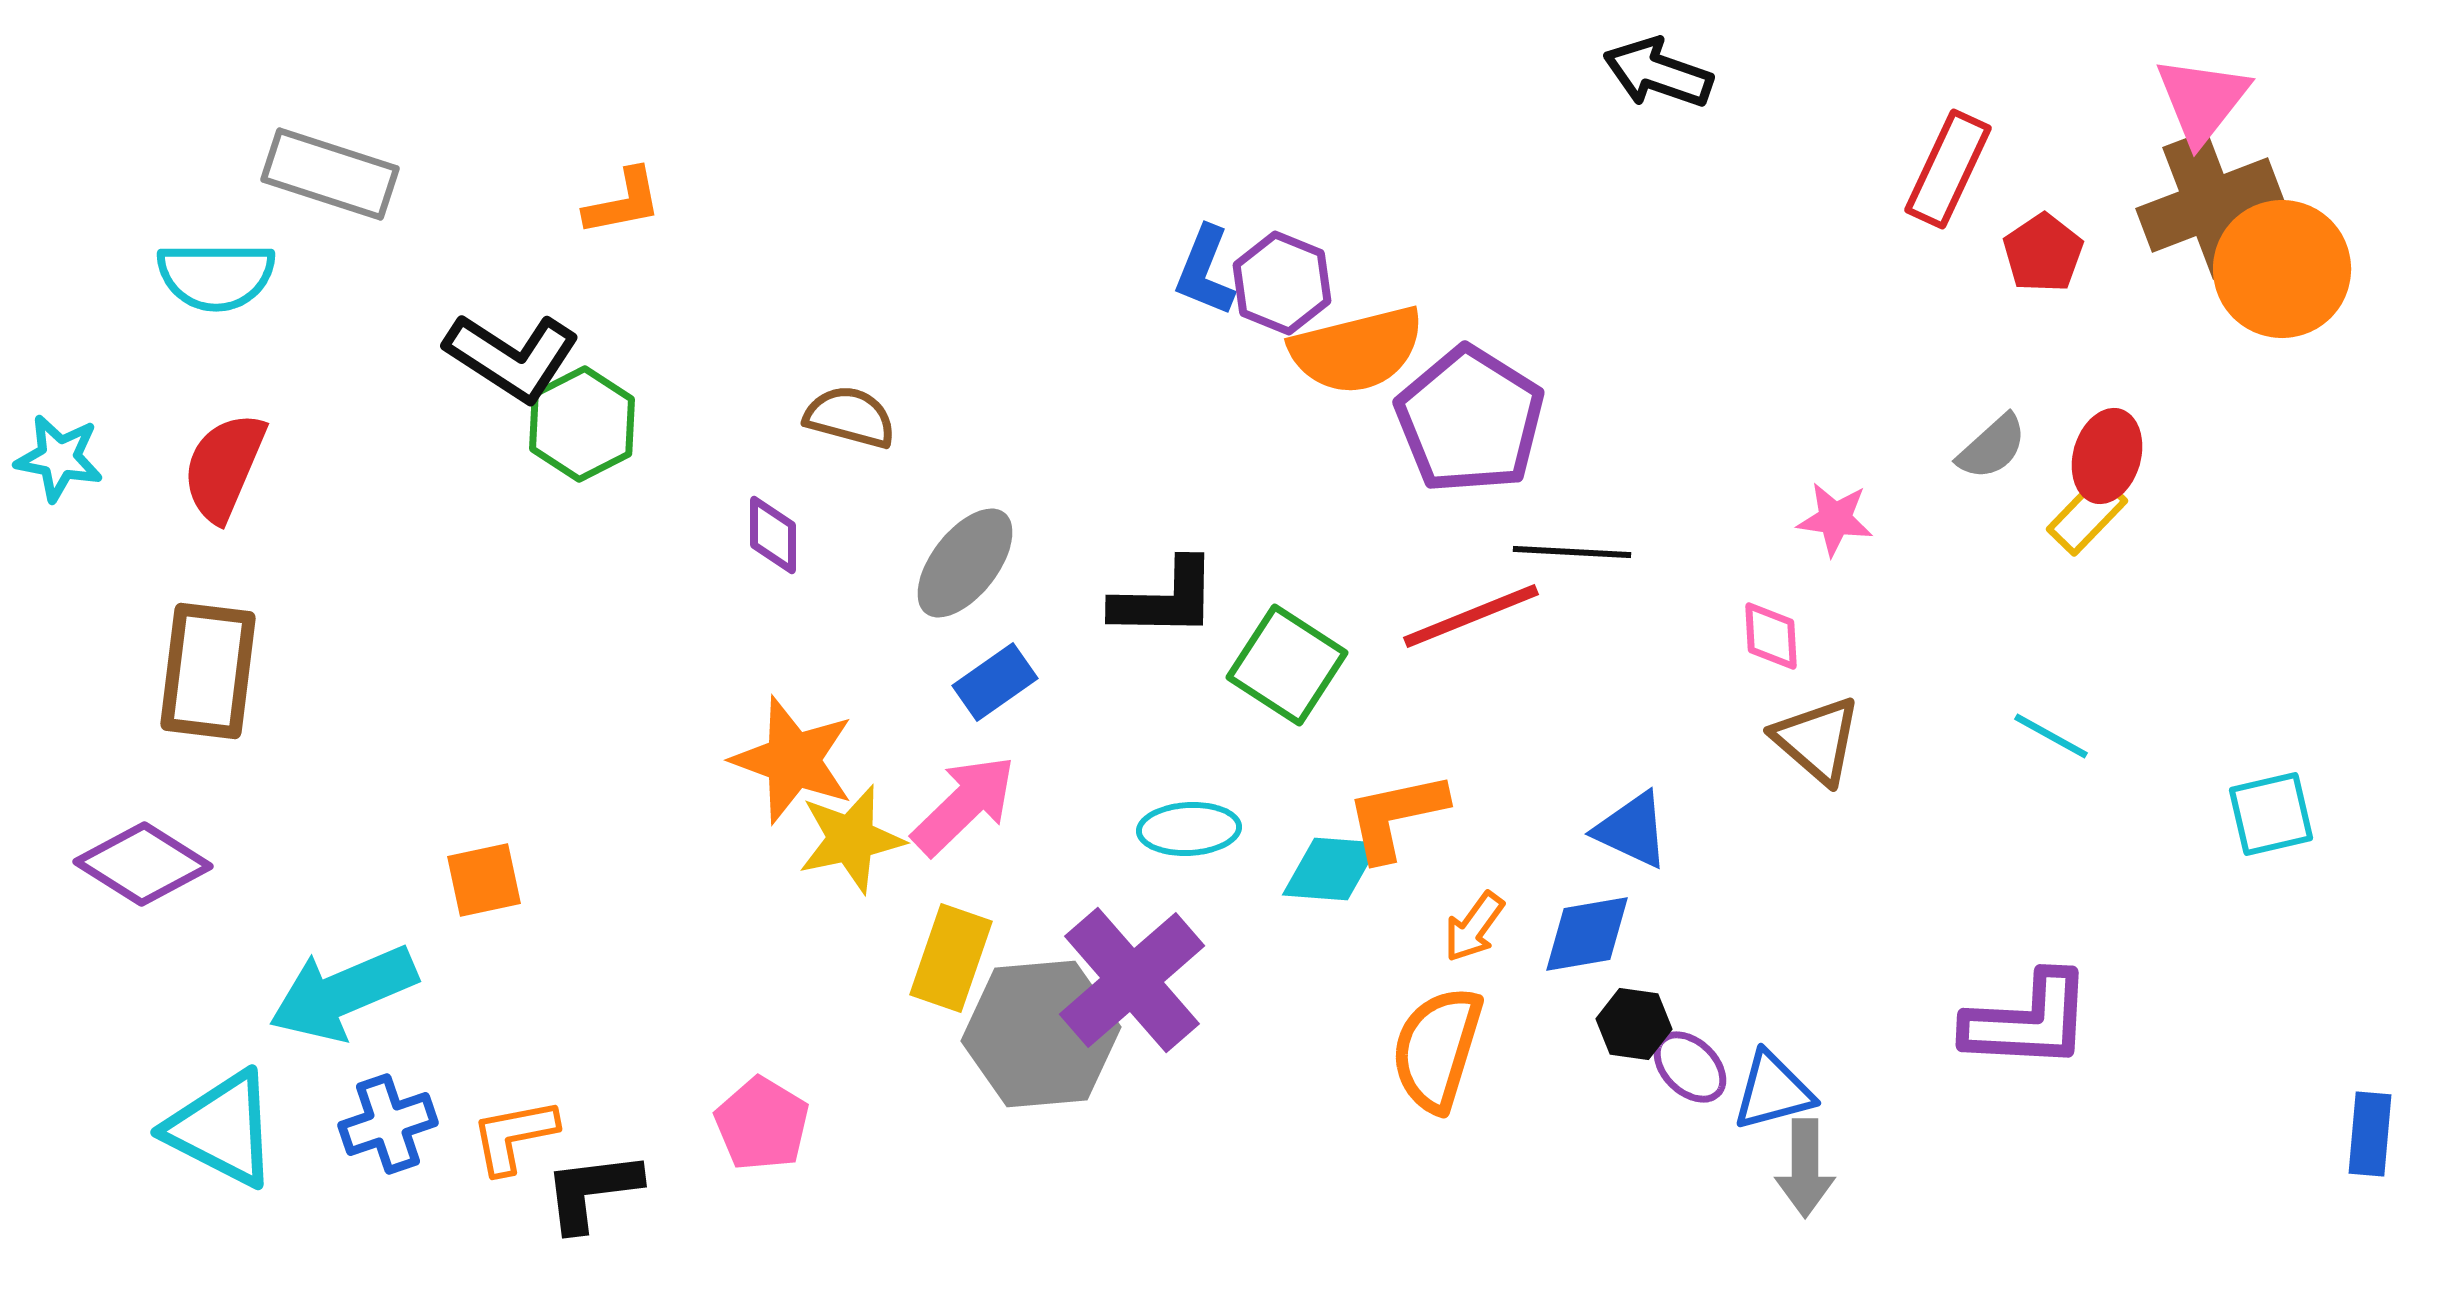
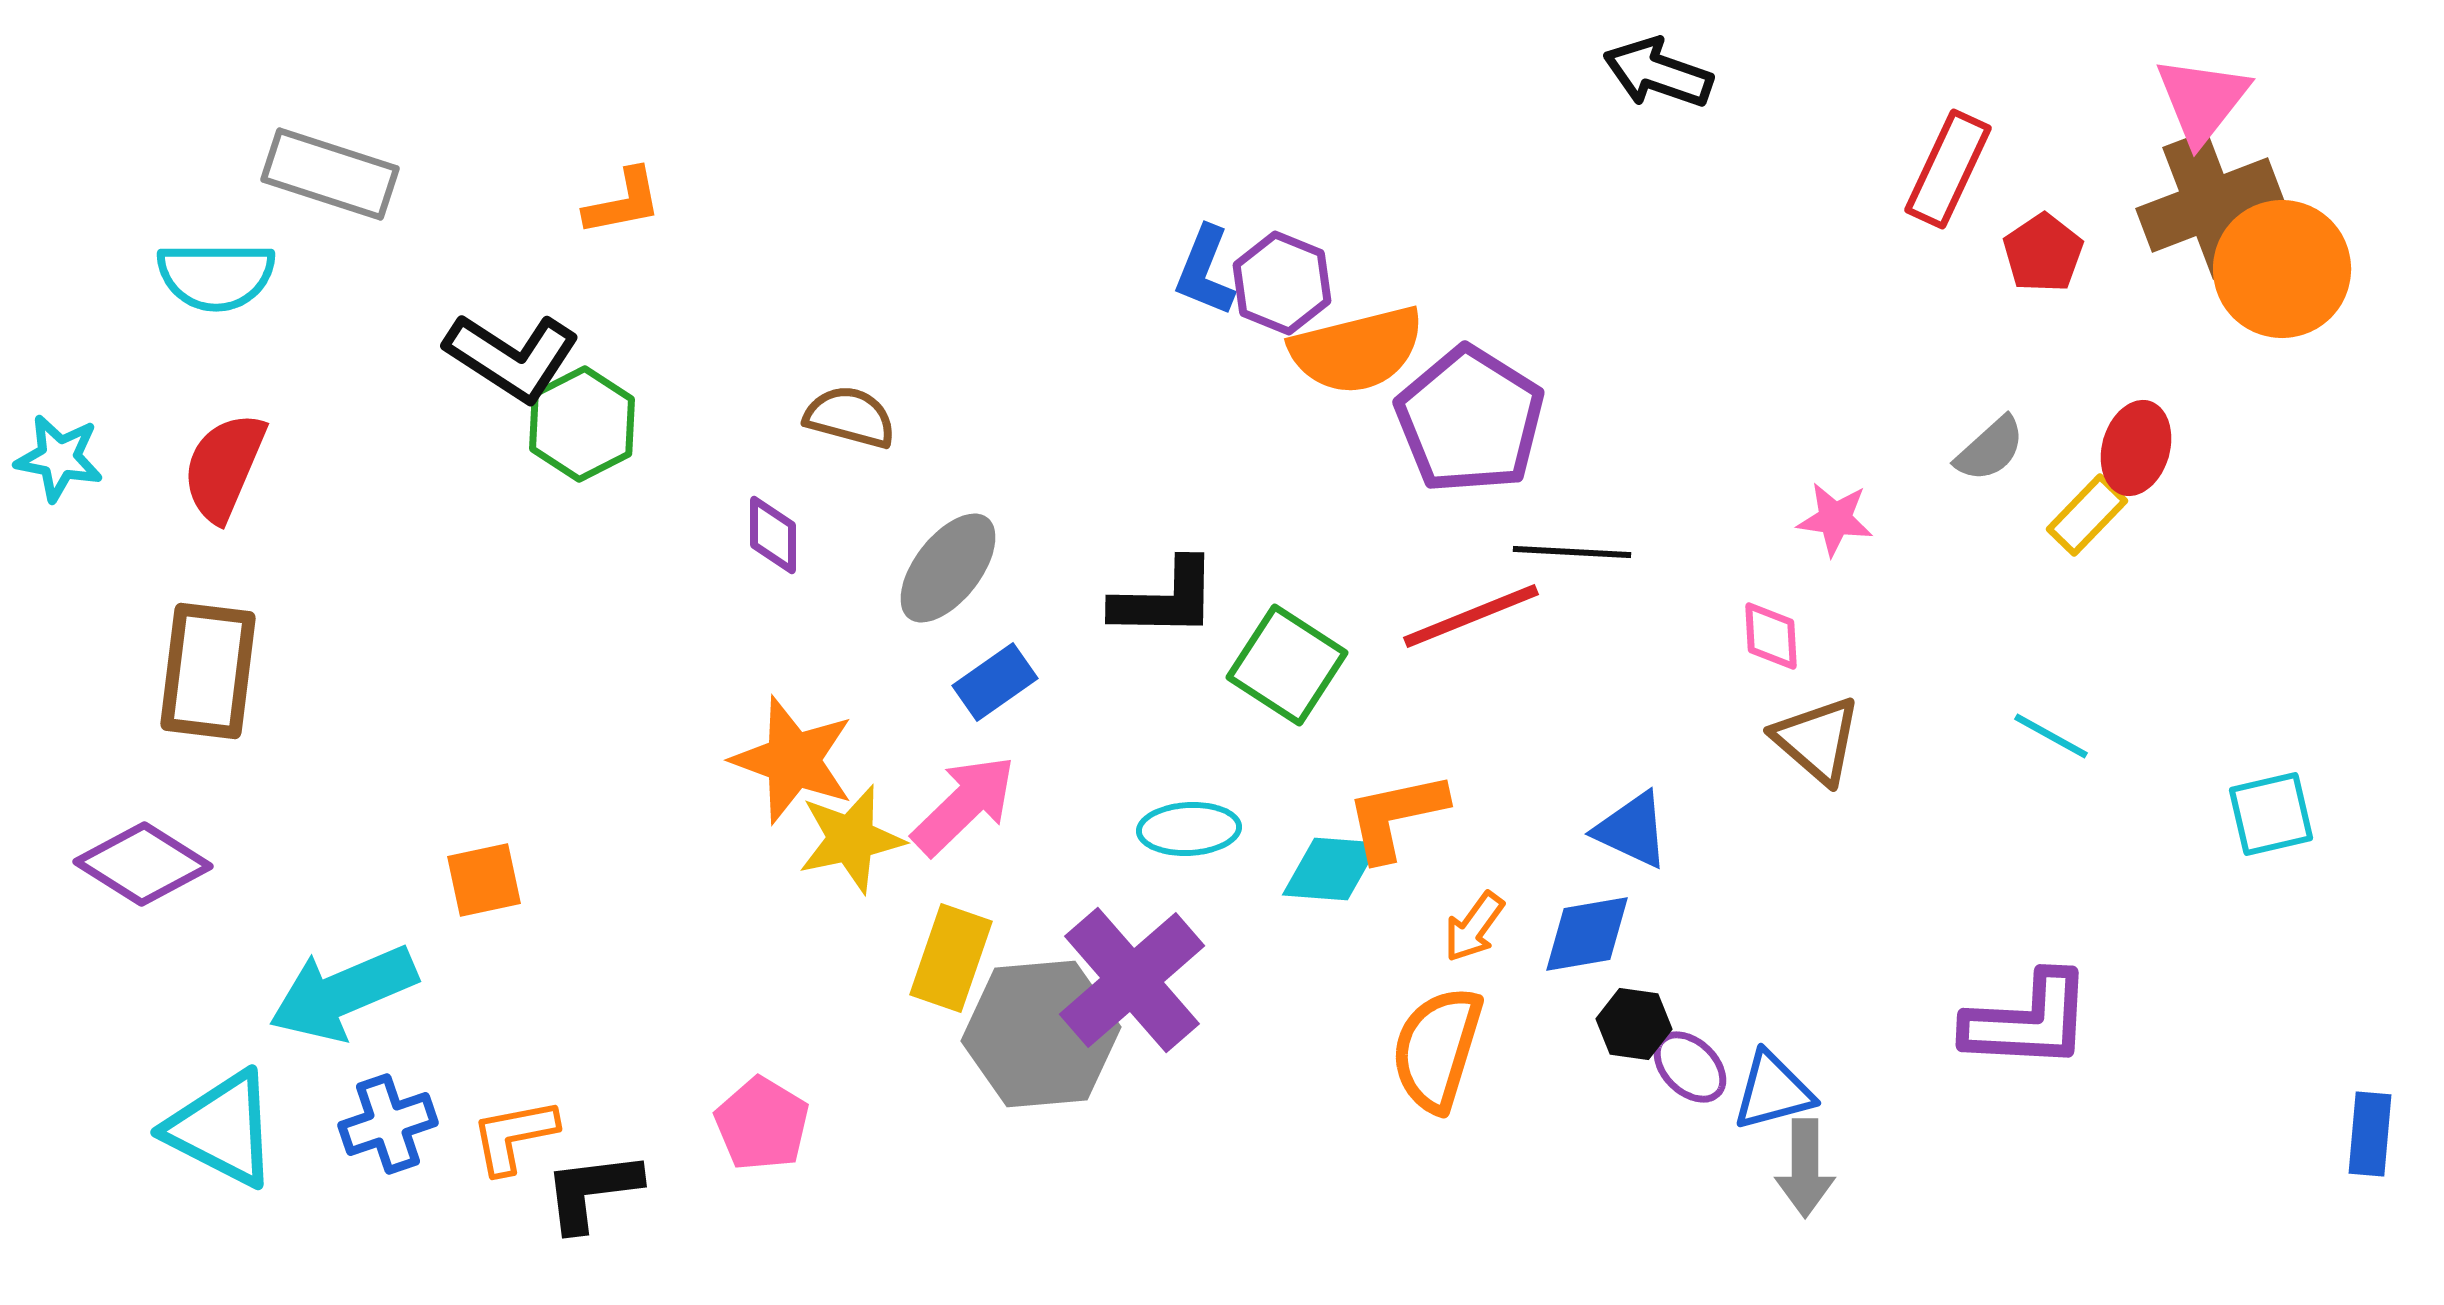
gray semicircle at (1992, 447): moved 2 px left, 2 px down
red ellipse at (2107, 456): moved 29 px right, 8 px up
gray ellipse at (965, 563): moved 17 px left, 5 px down
